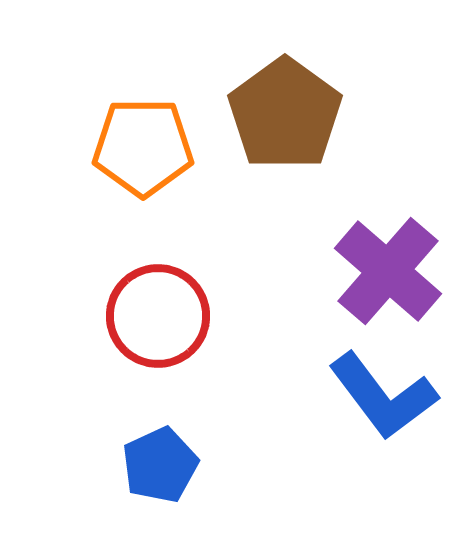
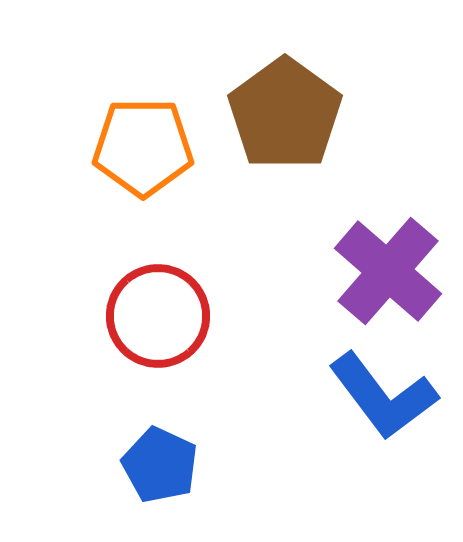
blue pentagon: rotated 22 degrees counterclockwise
